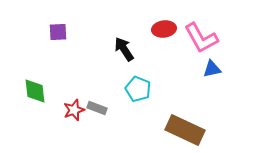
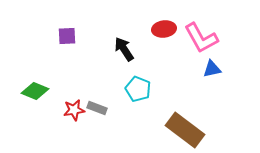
purple square: moved 9 px right, 4 px down
green diamond: rotated 60 degrees counterclockwise
red star: rotated 10 degrees clockwise
brown rectangle: rotated 12 degrees clockwise
